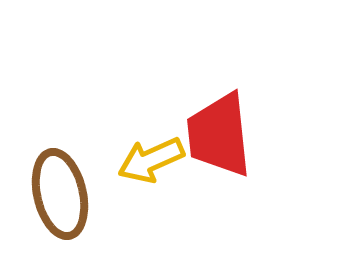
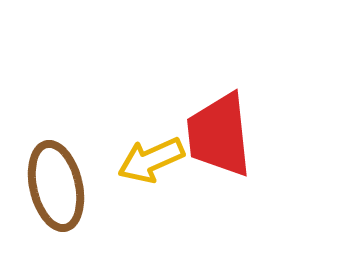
brown ellipse: moved 4 px left, 8 px up
